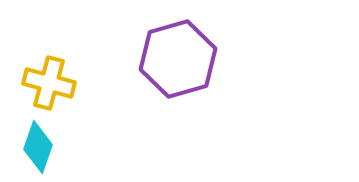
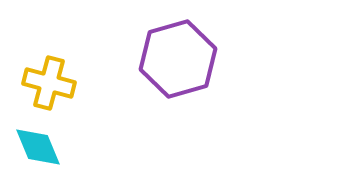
cyan diamond: rotated 42 degrees counterclockwise
